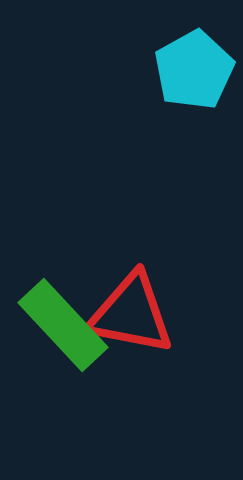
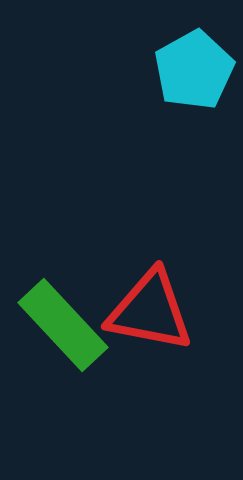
red triangle: moved 19 px right, 3 px up
